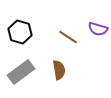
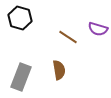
black hexagon: moved 14 px up
gray rectangle: moved 5 px down; rotated 32 degrees counterclockwise
